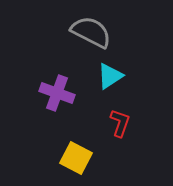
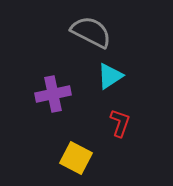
purple cross: moved 4 px left, 1 px down; rotated 32 degrees counterclockwise
